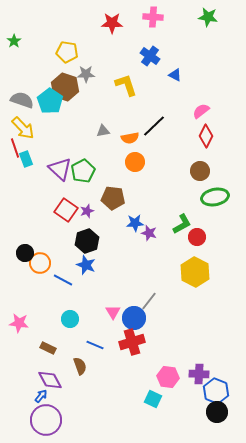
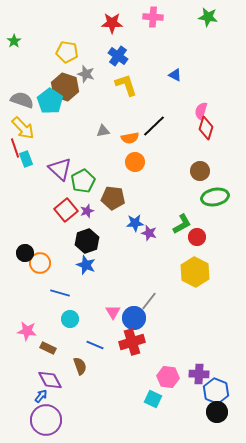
blue cross at (150, 56): moved 32 px left
gray star at (86, 74): rotated 18 degrees clockwise
pink semicircle at (201, 111): rotated 36 degrees counterclockwise
red diamond at (206, 136): moved 8 px up; rotated 10 degrees counterclockwise
green pentagon at (83, 171): moved 10 px down
red square at (66, 210): rotated 15 degrees clockwise
blue line at (63, 280): moved 3 px left, 13 px down; rotated 12 degrees counterclockwise
pink star at (19, 323): moved 8 px right, 8 px down
